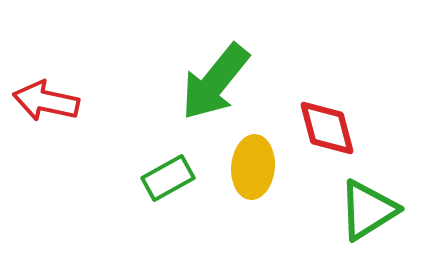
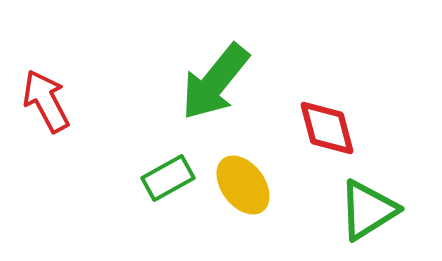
red arrow: rotated 50 degrees clockwise
yellow ellipse: moved 10 px left, 18 px down; rotated 42 degrees counterclockwise
